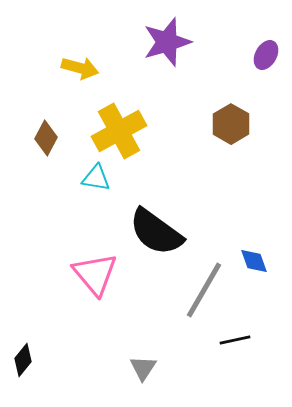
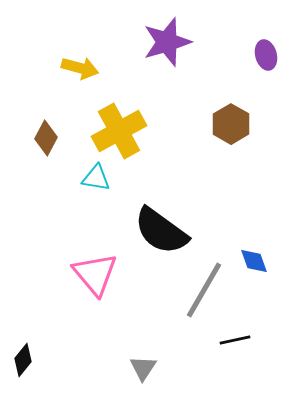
purple ellipse: rotated 44 degrees counterclockwise
black semicircle: moved 5 px right, 1 px up
